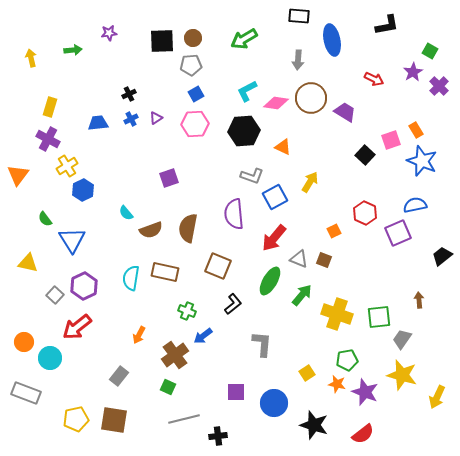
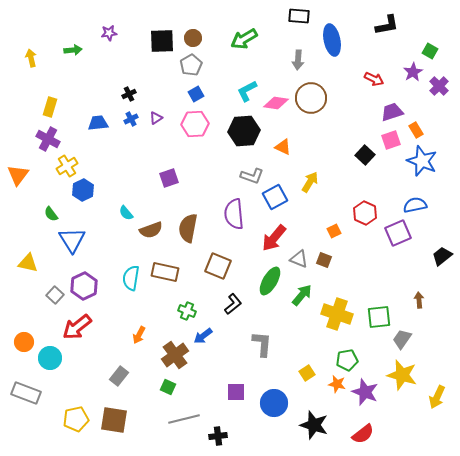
gray pentagon at (191, 65): rotated 25 degrees counterclockwise
purple trapezoid at (345, 112): moved 47 px right; rotated 50 degrees counterclockwise
green semicircle at (45, 219): moved 6 px right, 5 px up
